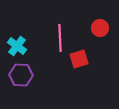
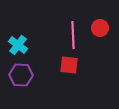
pink line: moved 13 px right, 3 px up
cyan cross: moved 1 px right, 1 px up
red square: moved 10 px left, 6 px down; rotated 24 degrees clockwise
